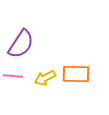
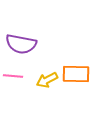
purple semicircle: rotated 68 degrees clockwise
yellow arrow: moved 2 px right, 2 px down
